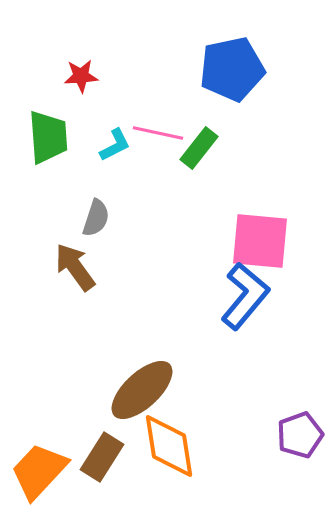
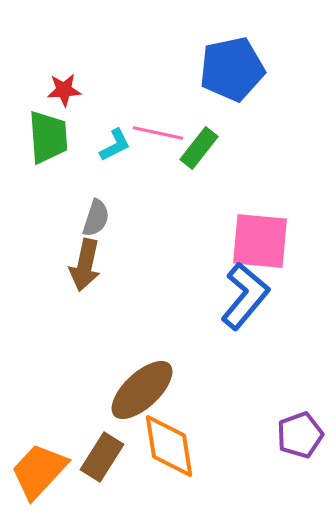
red star: moved 17 px left, 14 px down
brown arrow: moved 10 px right, 2 px up; rotated 132 degrees counterclockwise
